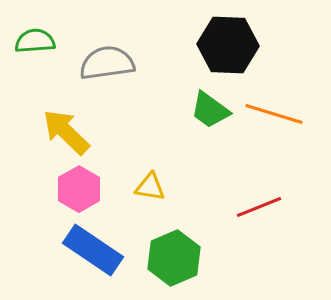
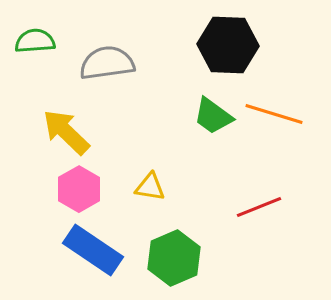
green trapezoid: moved 3 px right, 6 px down
